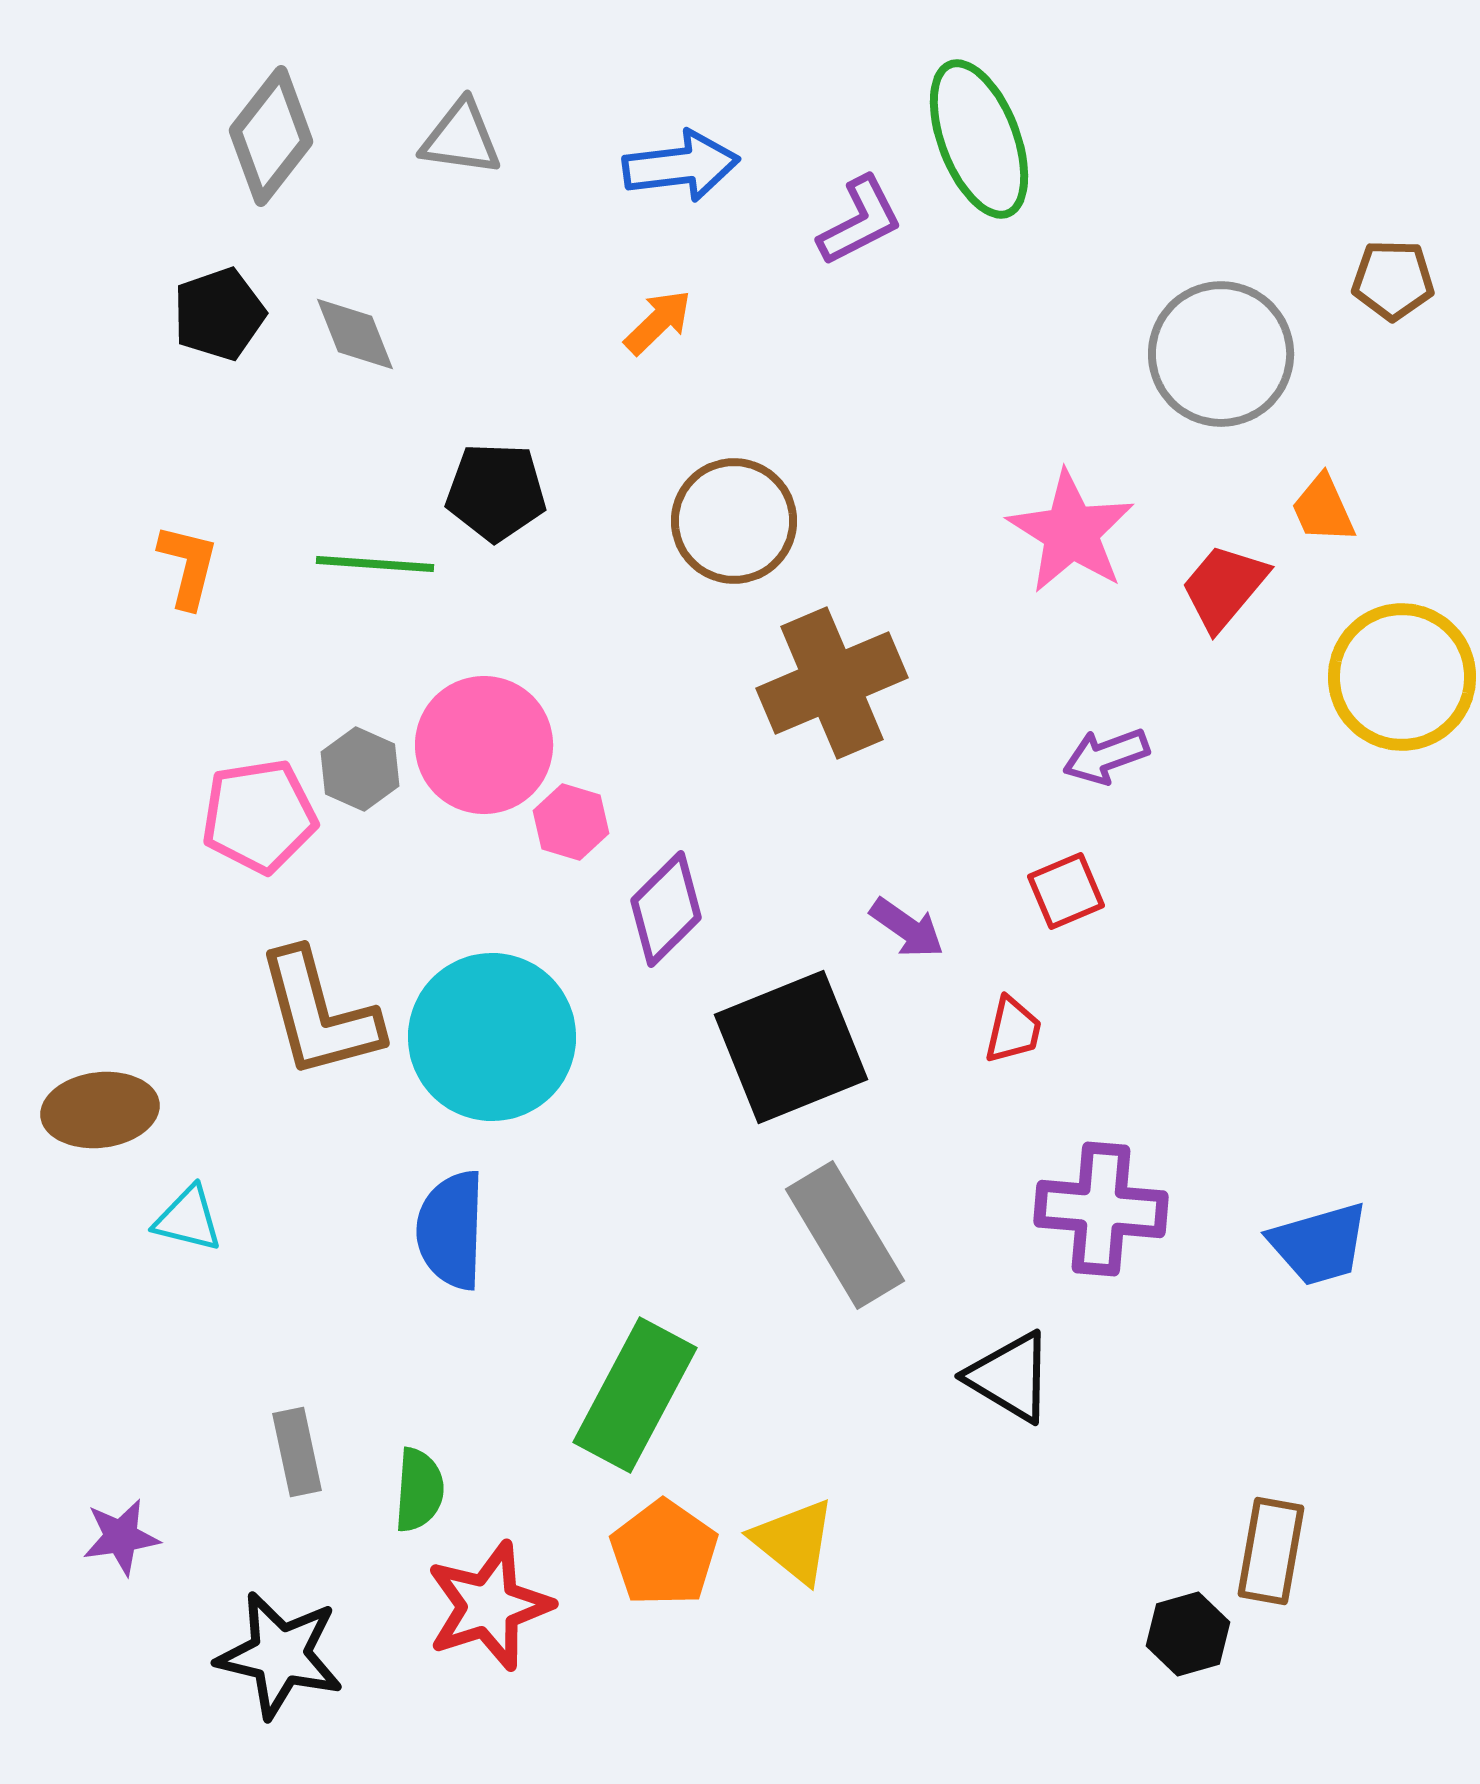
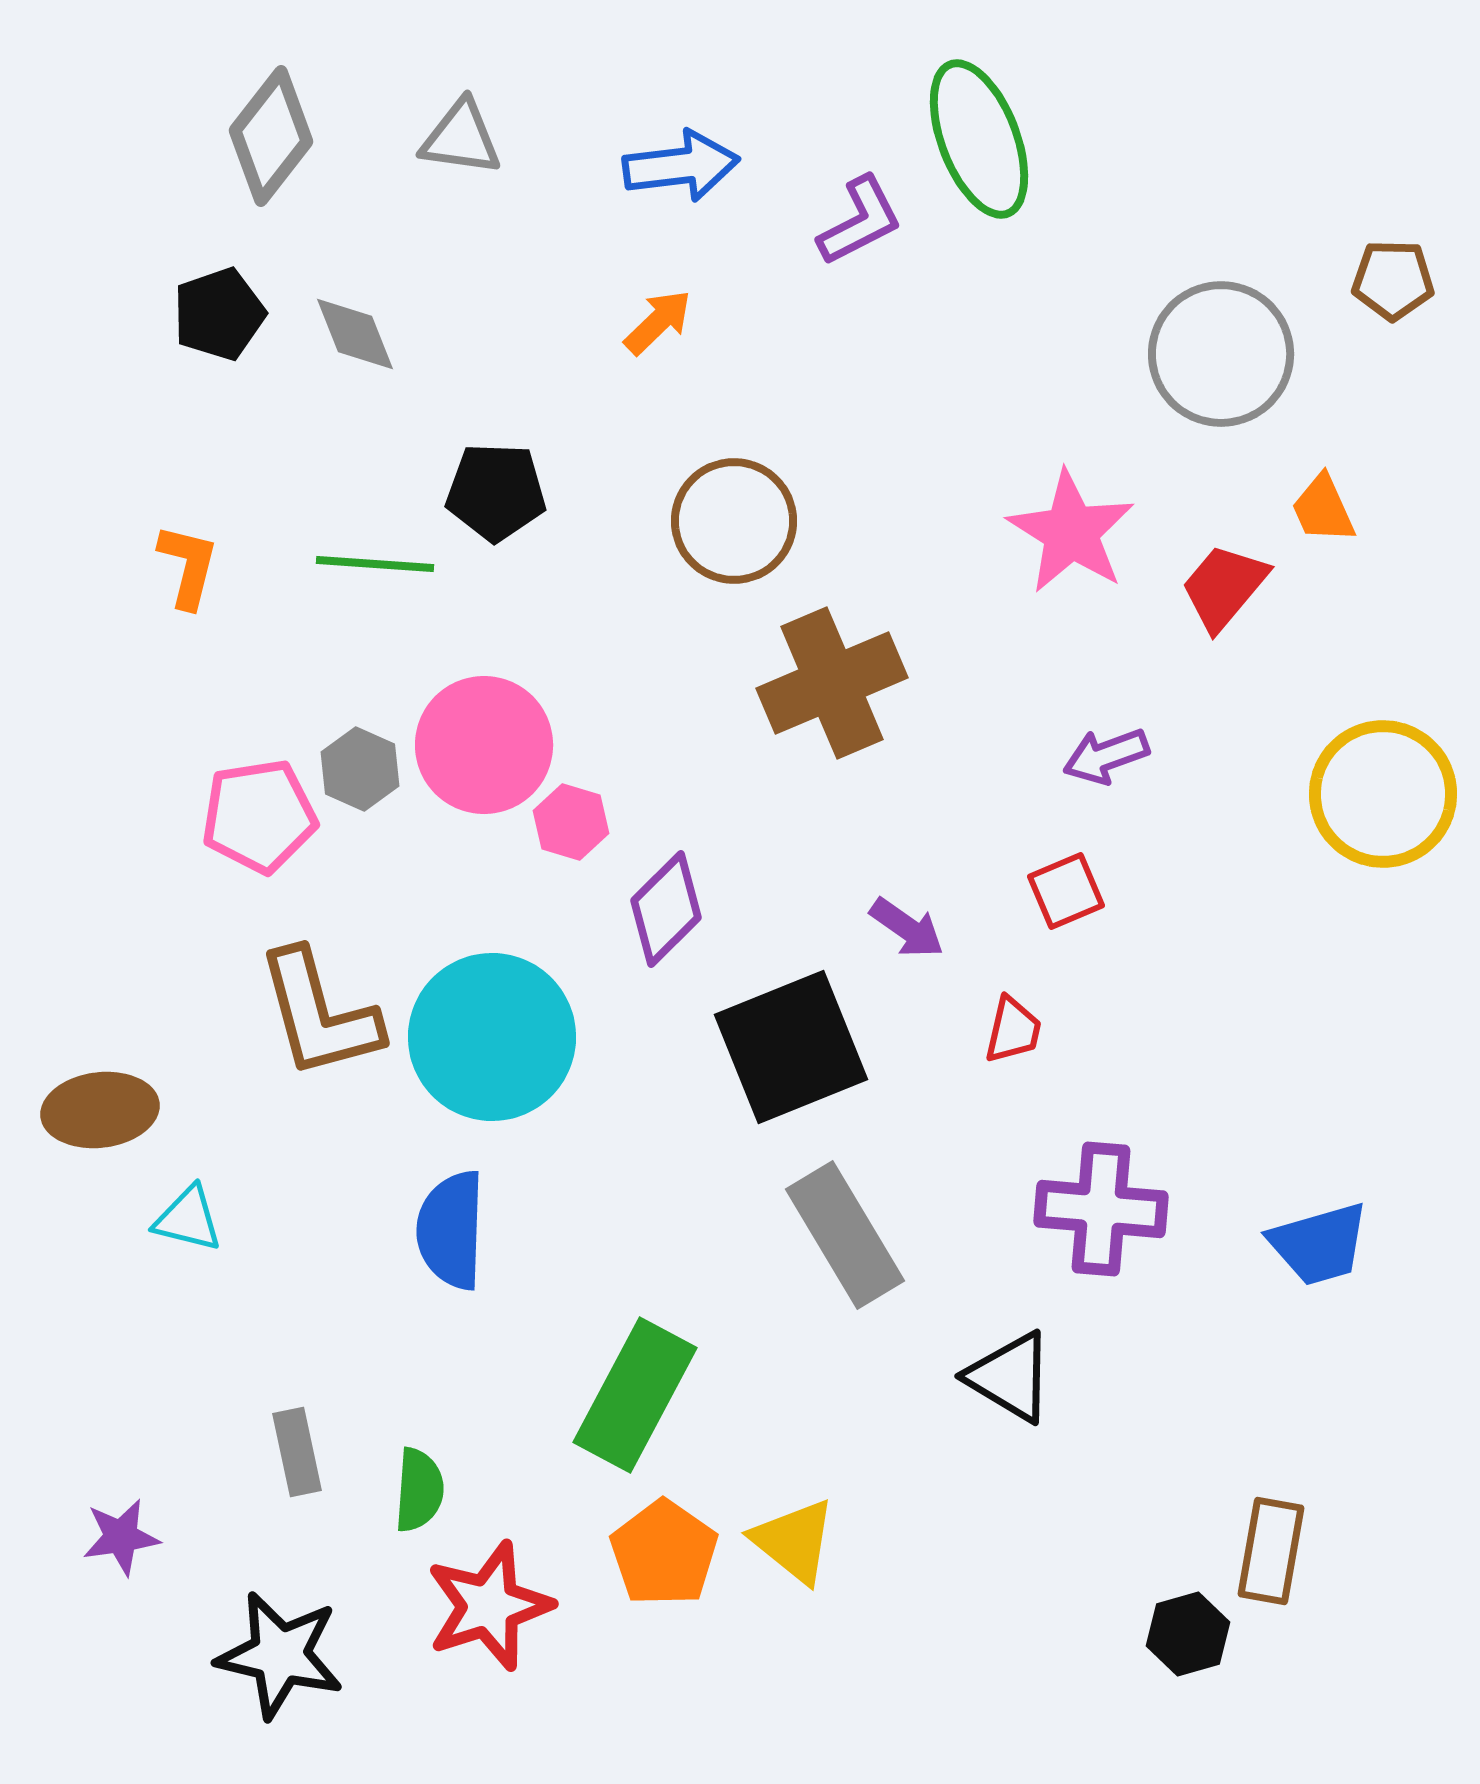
yellow circle at (1402, 677): moved 19 px left, 117 px down
